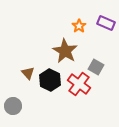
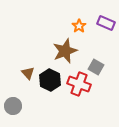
brown star: rotated 20 degrees clockwise
red cross: rotated 15 degrees counterclockwise
